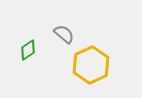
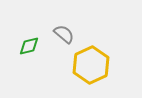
green diamond: moved 1 px right, 4 px up; rotated 20 degrees clockwise
